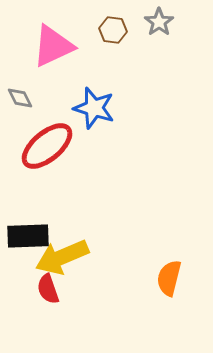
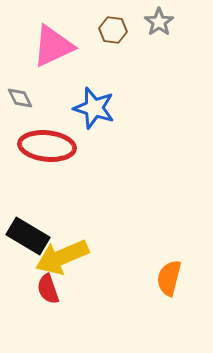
red ellipse: rotated 46 degrees clockwise
black rectangle: rotated 33 degrees clockwise
